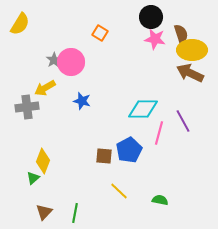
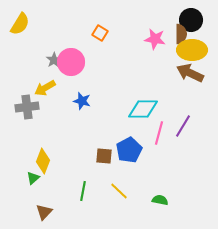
black circle: moved 40 px right, 3 px down
brown semicircle: rotated 18 degrees clockwise
purple line: moved 5 px down; rotated 60 degrees clockwise
green line: moved 8 px right, 22 px up
